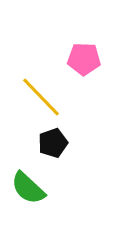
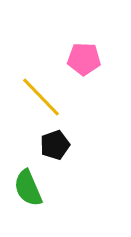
black pentagon: moved 2 px right, 2 px down
green semicircle: rotated 24 degrees clockwise
